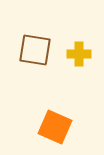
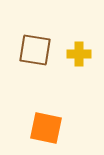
orange square: moved 9 px left, 1 px down; rotated 12 degrees counterclockwise
